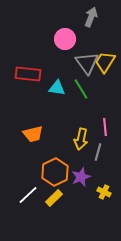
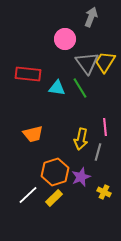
green line: moved 1 px left, 1 px up
orange hexagon: rotated 8 degrees clockwise
